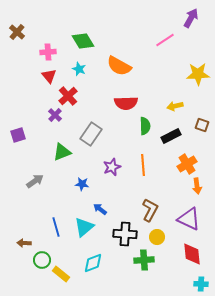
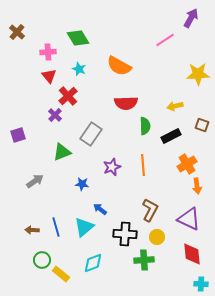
green diamond: moved 5 px left, 3 px up
brown arrow: moved 8 px right, 13 px up
